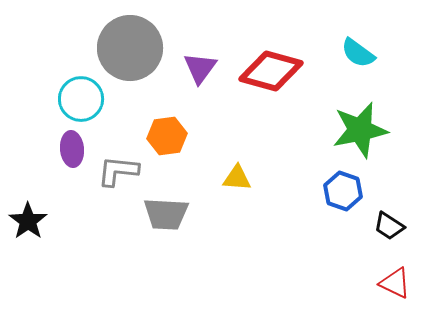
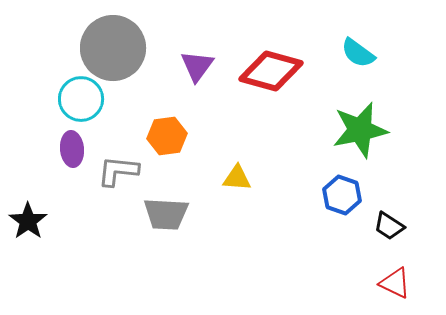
gray circle: moved 17 px left
purple triangle: moved 3 px left, 2 px up
blue hexagon: moved 1 px left, 4 px down
